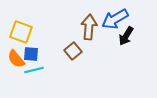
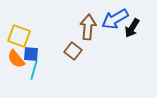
brown arrow: moved 1 px left
yellow square: moved 2 px left, 4 px down
black arrow: moved 6 px right, 8 px up
brown square: rotated 12 degrees counterclockwise
cyan line: rotated 60 degrees counterclockwise
